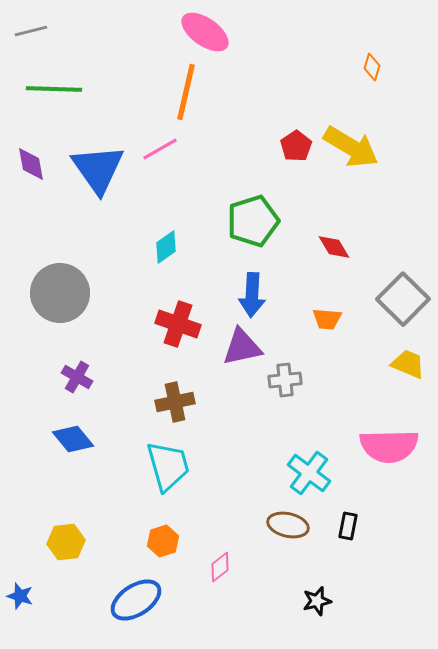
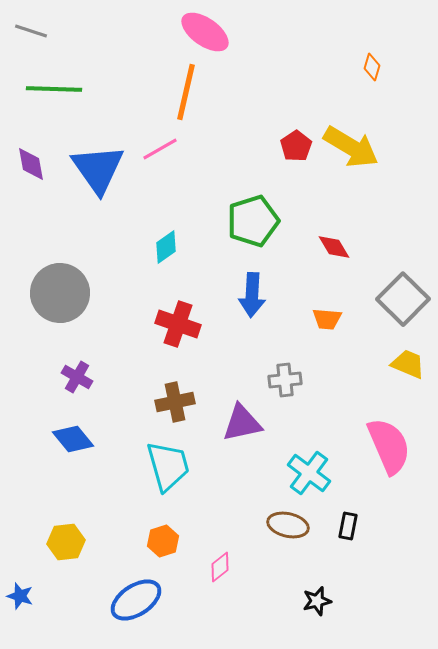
gray line: rotated 32 degrees clockwise
purple triangle: moved 76 px down
pink semicircle: rotated 112 degrees counterclockwise
